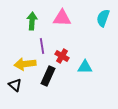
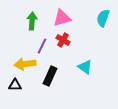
pink triangle: rotated 18 degrees counterclockwise
purple line: rotated 35 degrees clockwise
red cross: moved 1 px right, 16 px up
cyan triangle: rotated 35 degrees clockwise
black rectangle: moved 2 px right
black triangle: rotated 40 degrees counterclockwise
